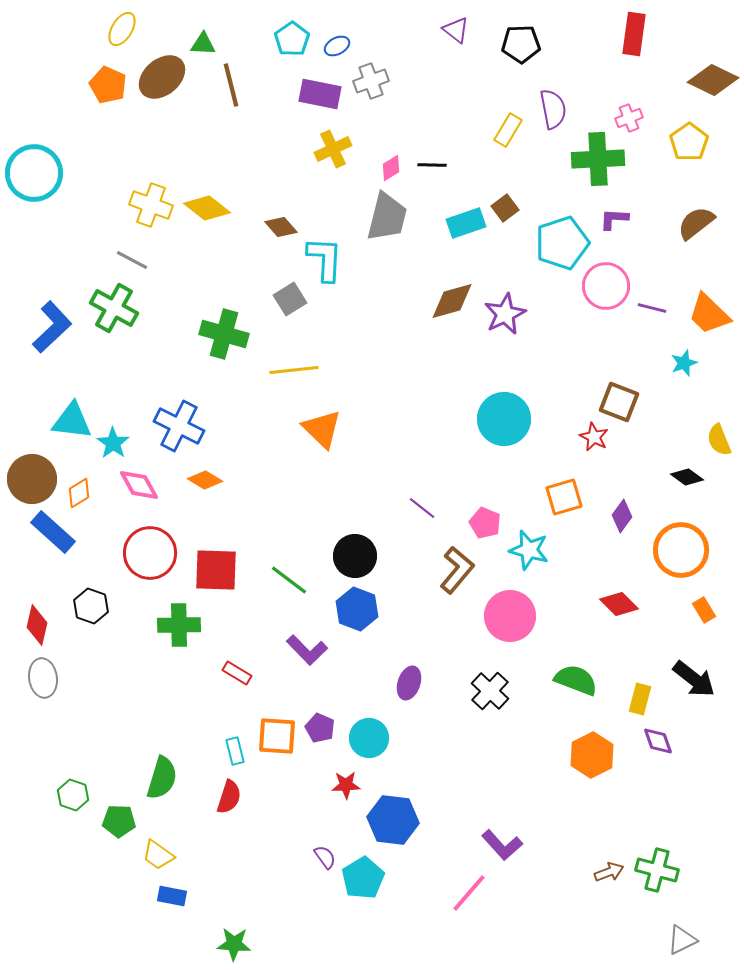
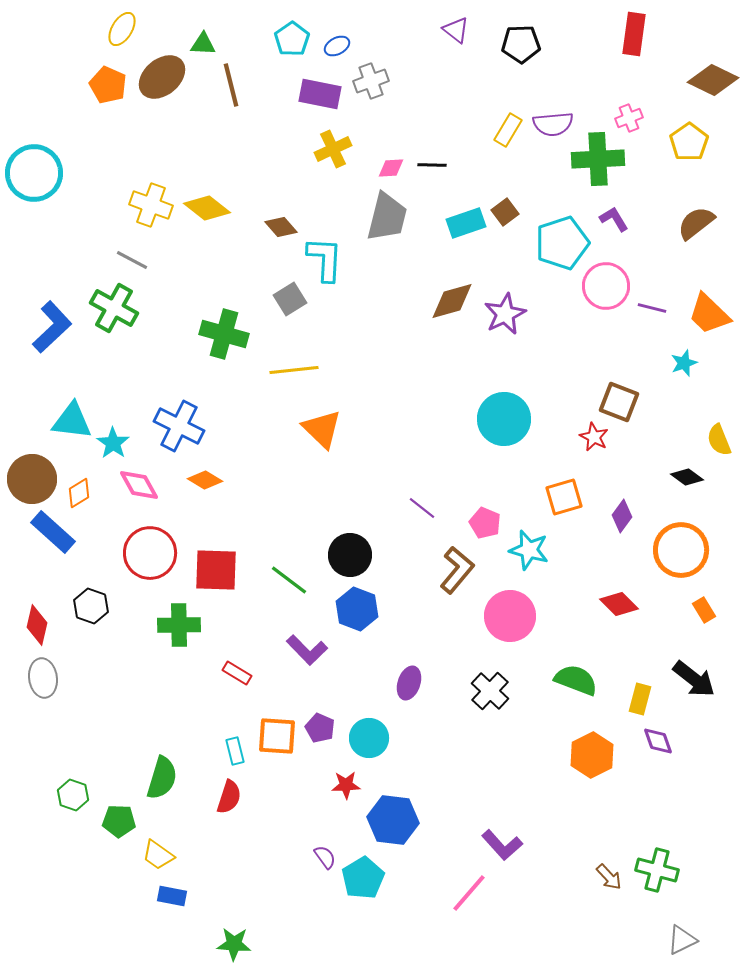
purple semicircle at (553, 109): moved 15 px down; rotated 96 degrees clockwise
pink diamond at (391, 168): rotated 28 degrees clockwise
brown square at (505, 208): moved 4 px down
purple L-shape at (614, 219): rotated 56 degrees clockwise
black circle at (355, 556): moved 5 px left, 1 px up
brown arrow at (609, 872): moved 5 px down; rotated 68 degrees clockwise
